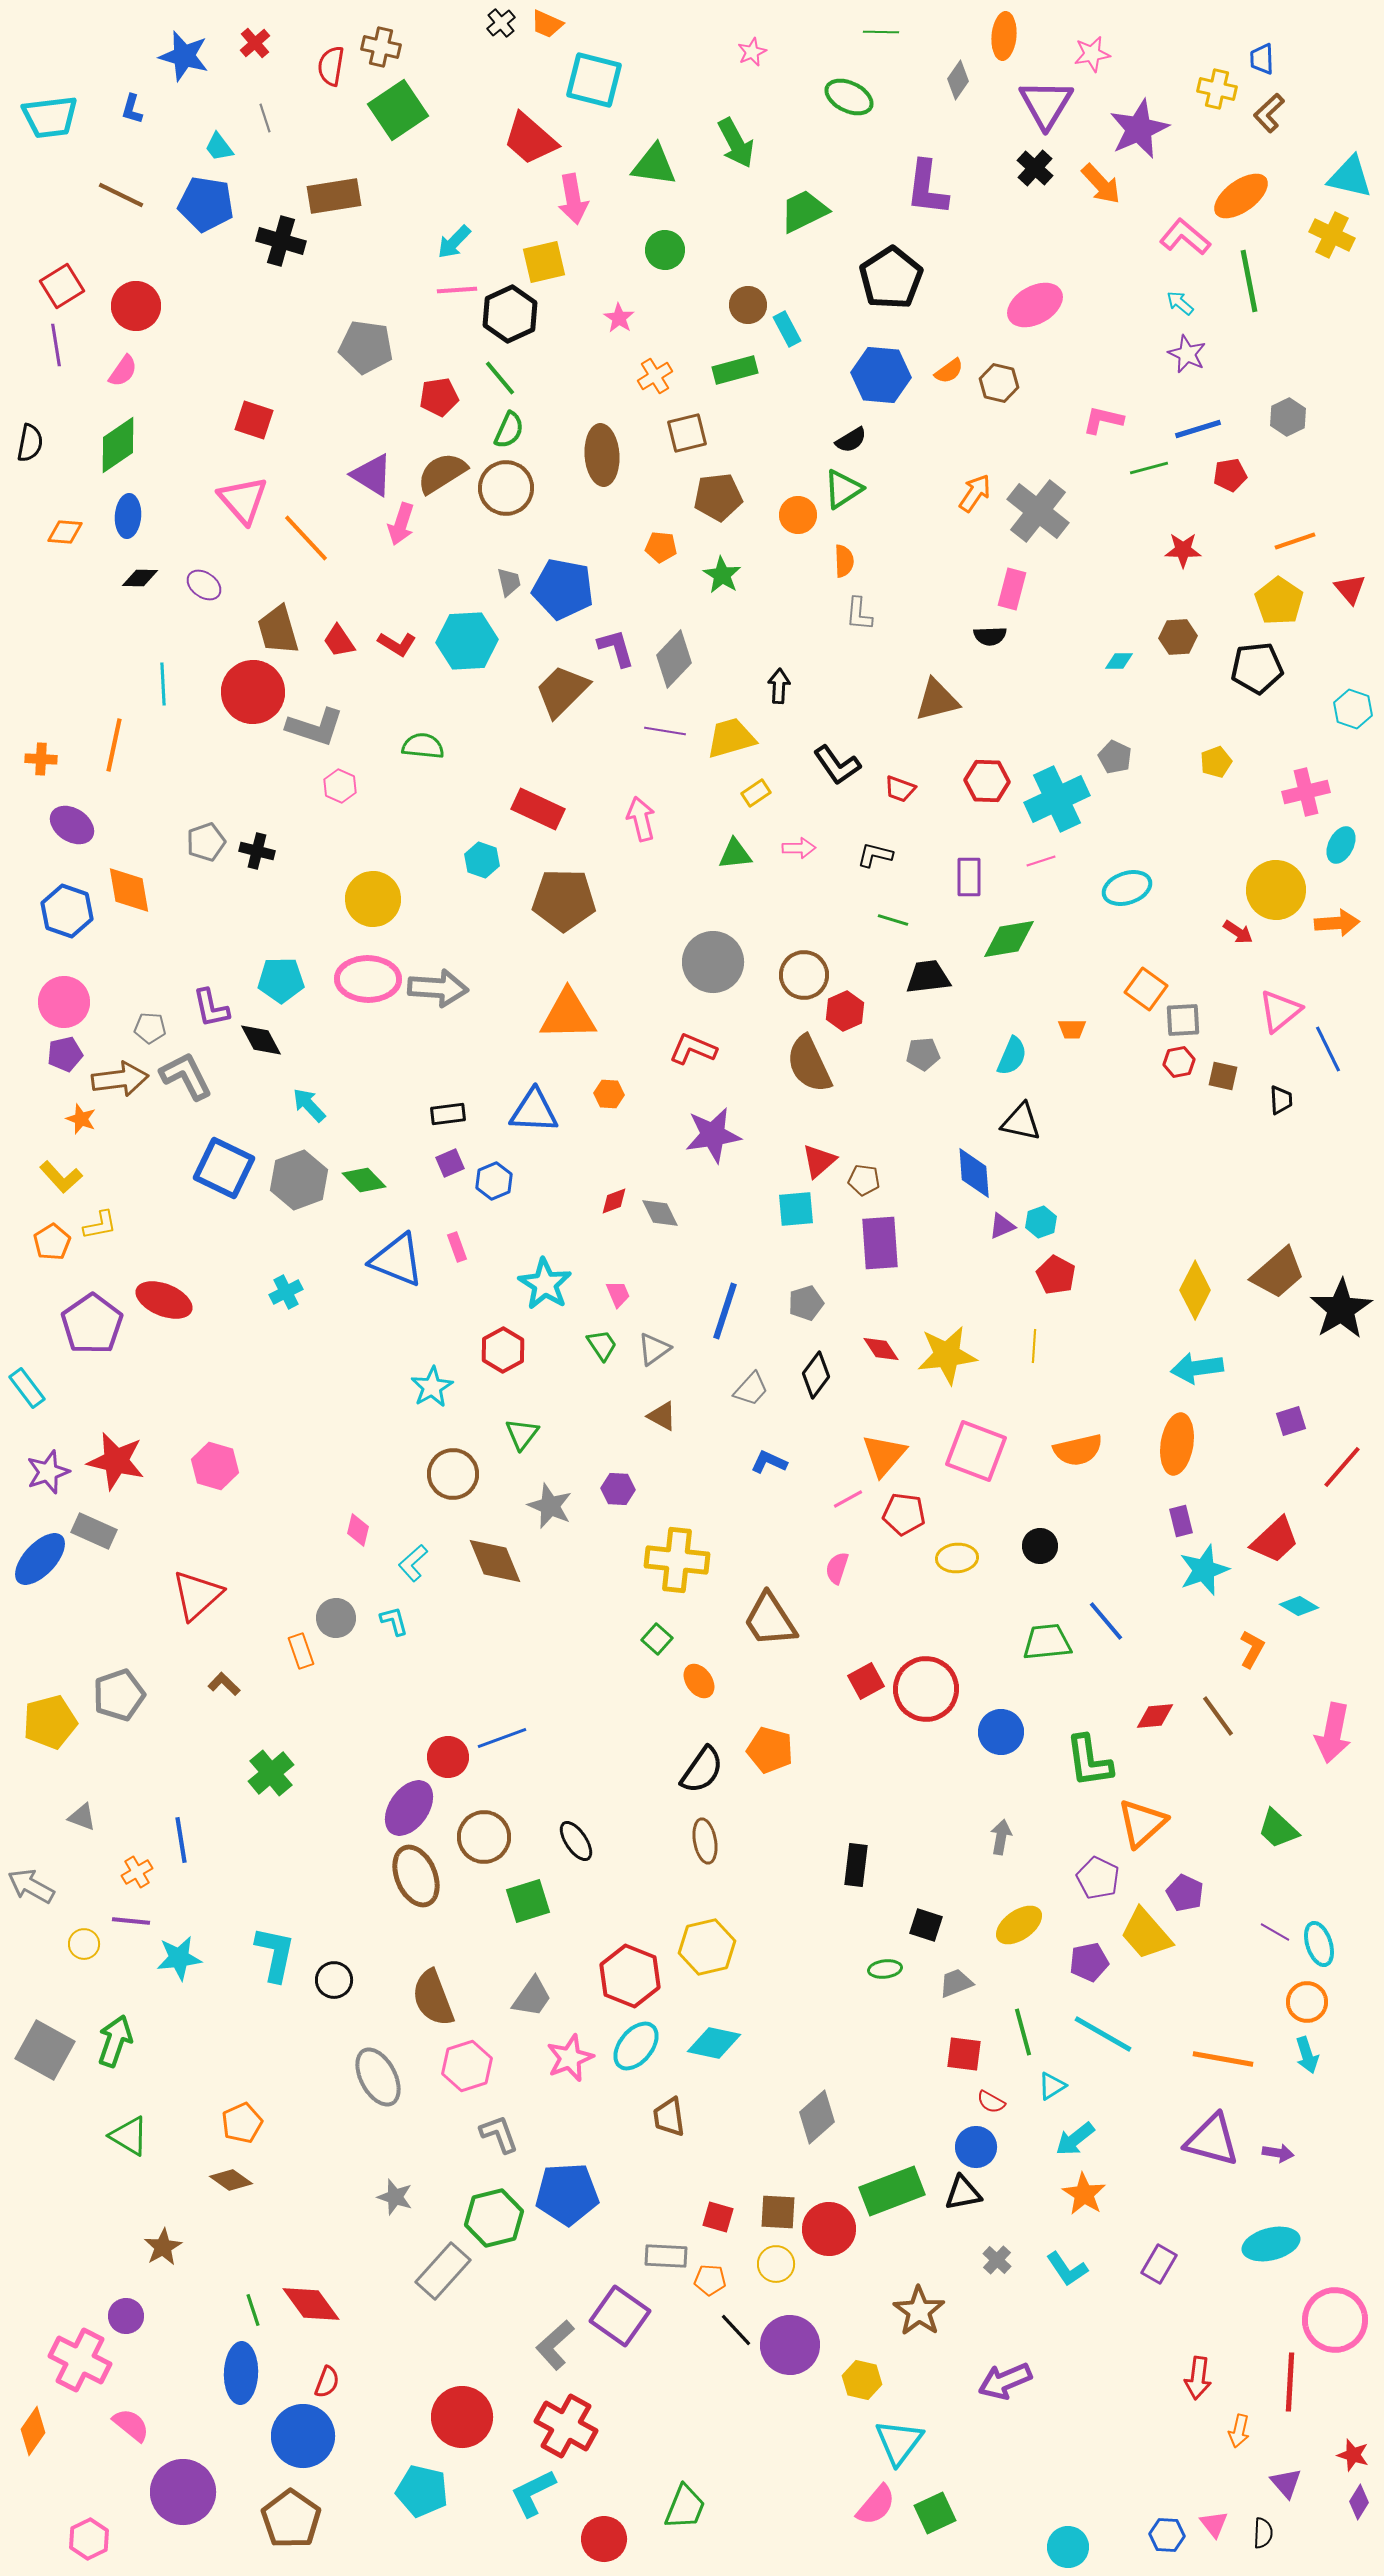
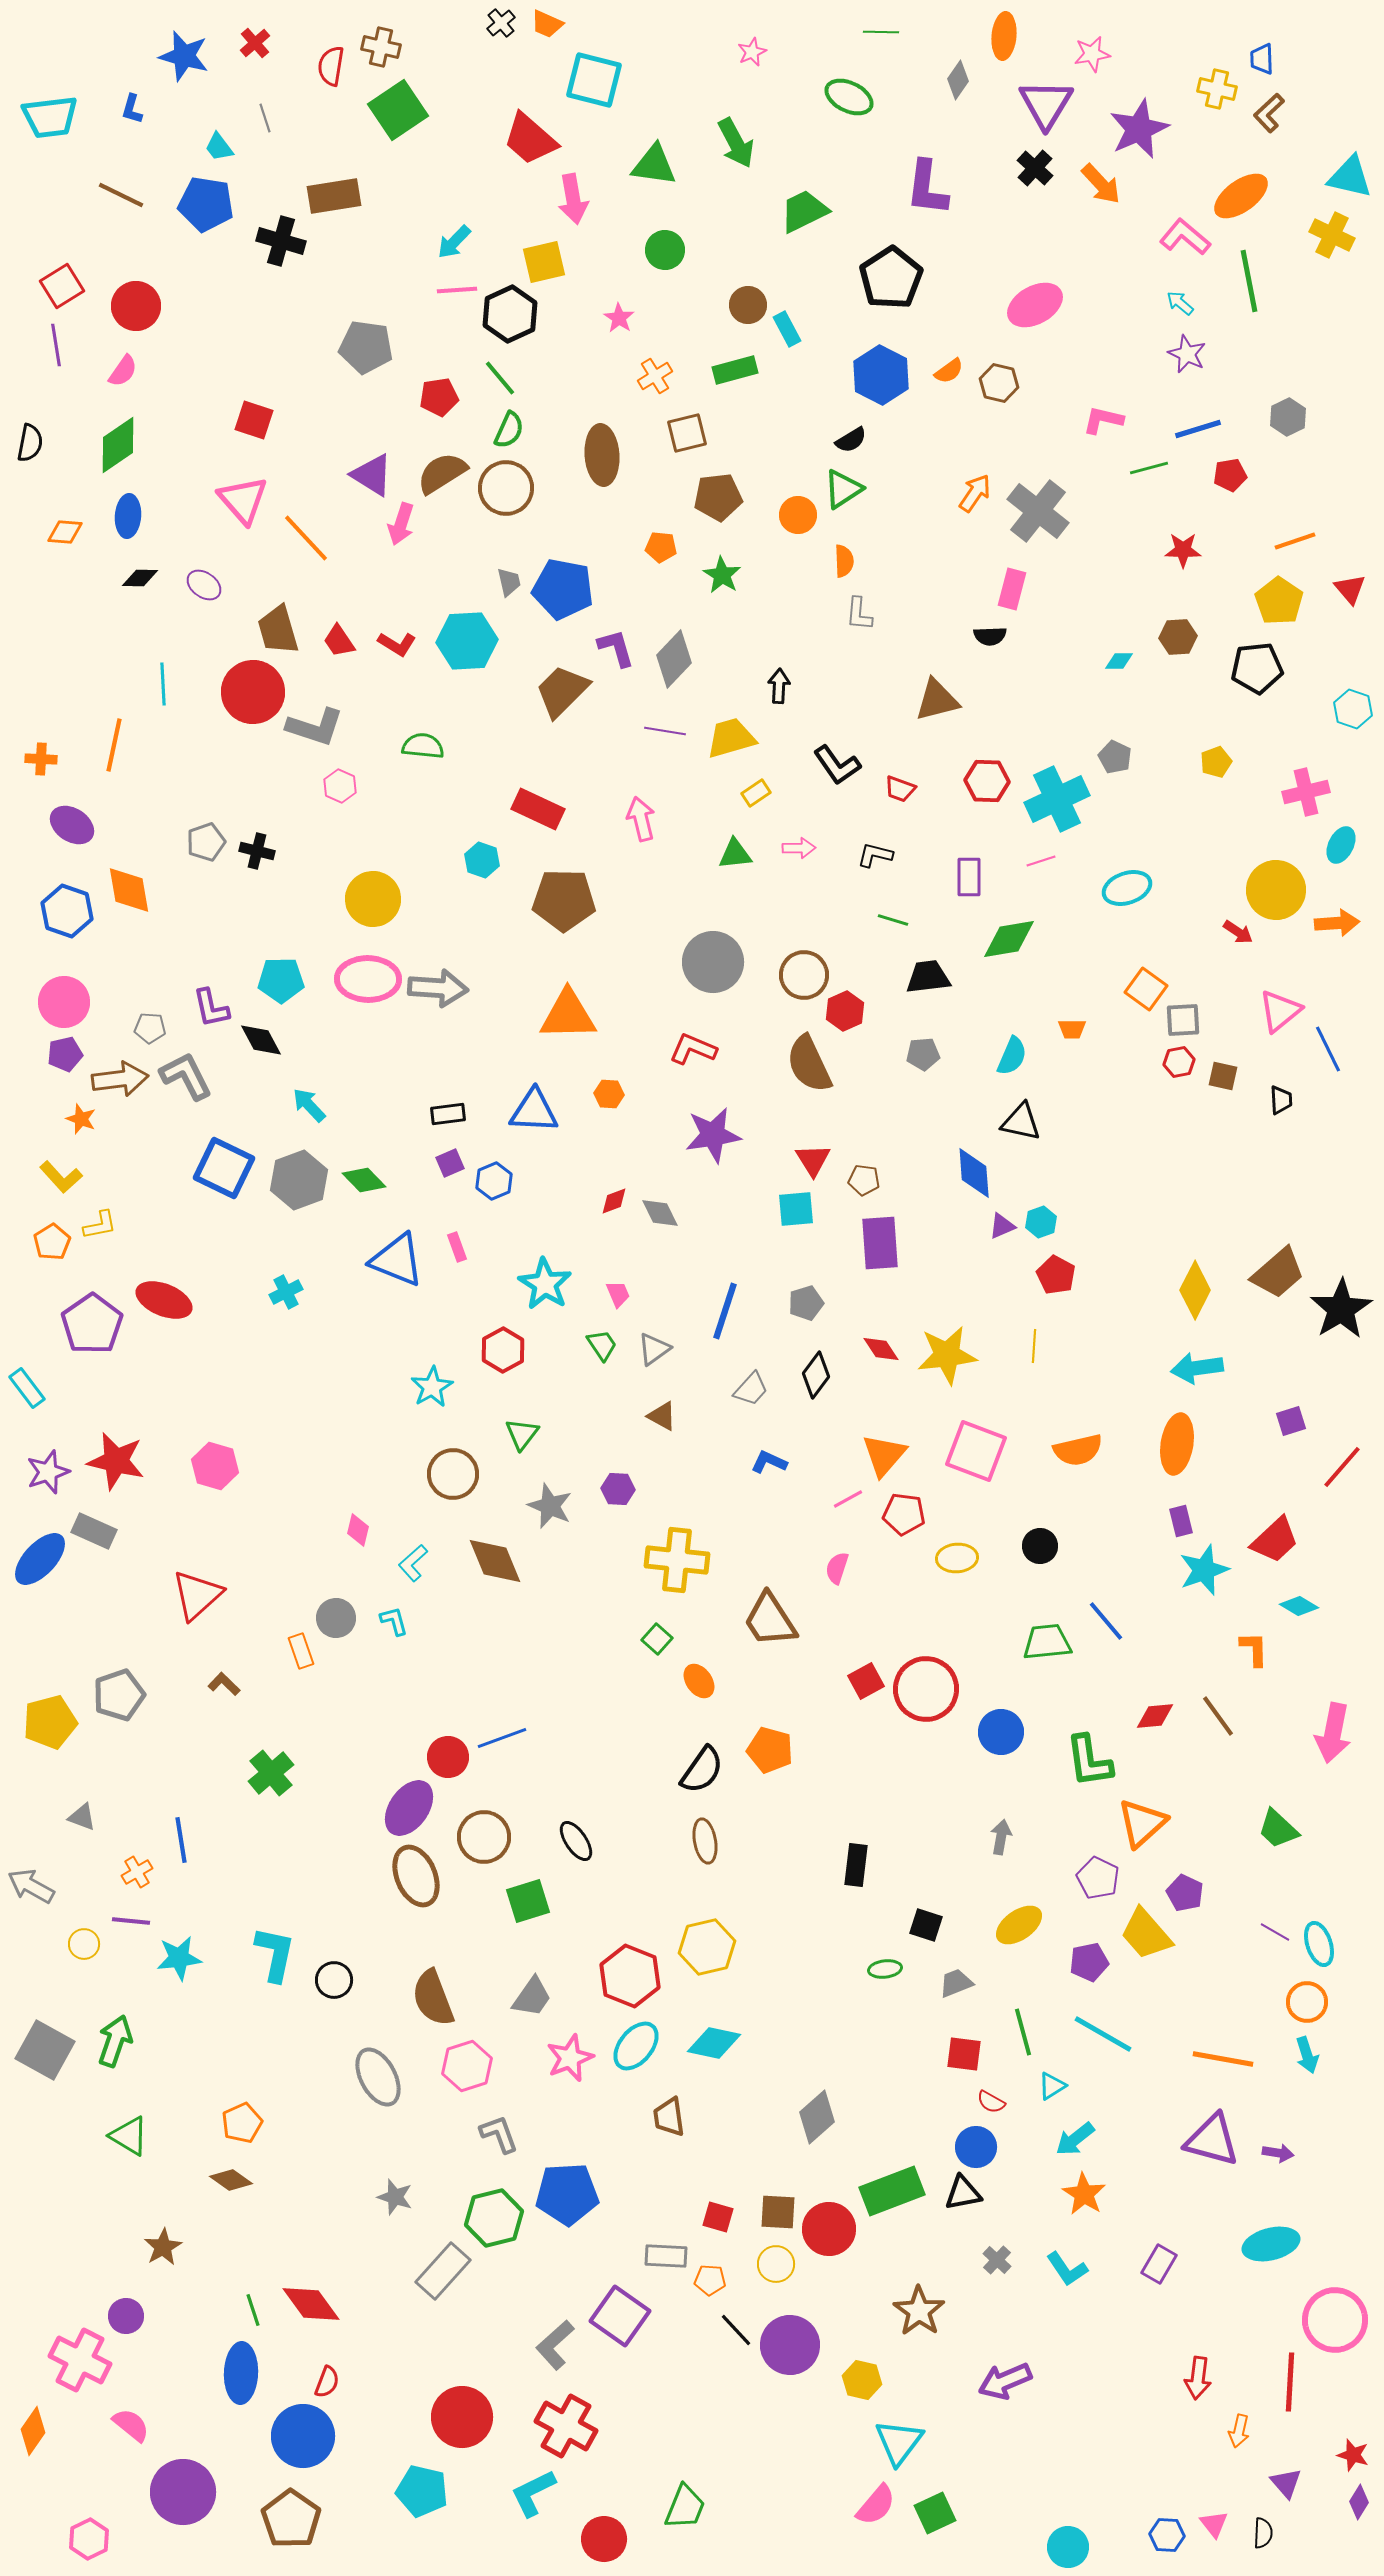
blue hexagon at (881, 375): rotated 22 degrees clockwise
red triangle at (819, 1161): moved 6 px left, 1 px up; rotated 21 degrees counterclockwise
orange L-shape at (1252, 1649): moved 2 px right; rotated 30 degrees counterclockwise
